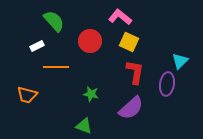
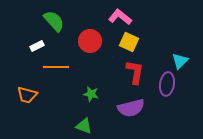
purple semicircle: rotated 28 degrees clockwise
